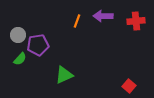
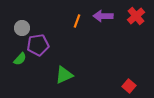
red cross: moved 5 px up; rotated 36 degrees counterclockwise
gray circle: moved 4 px right, 7 px up
